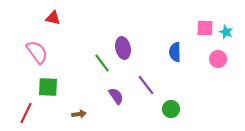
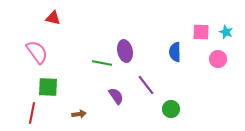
pink square: moved 4 px left, 4 px down
purple ellipse: moved 2 px right, 3 px down
green line: rotated 42 degrees counterclockwise
red line: moved 6 px right; rotated 15 degrees counterclockwise
